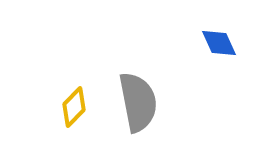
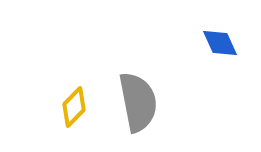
blue diamond: moved 1 px right
